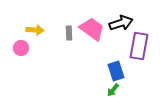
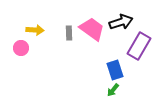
black arrow: moved 1 px up
purple rectangle: rotated 20 degrees clockwise
blue rectangle: moved 1 px left, 1 px up
